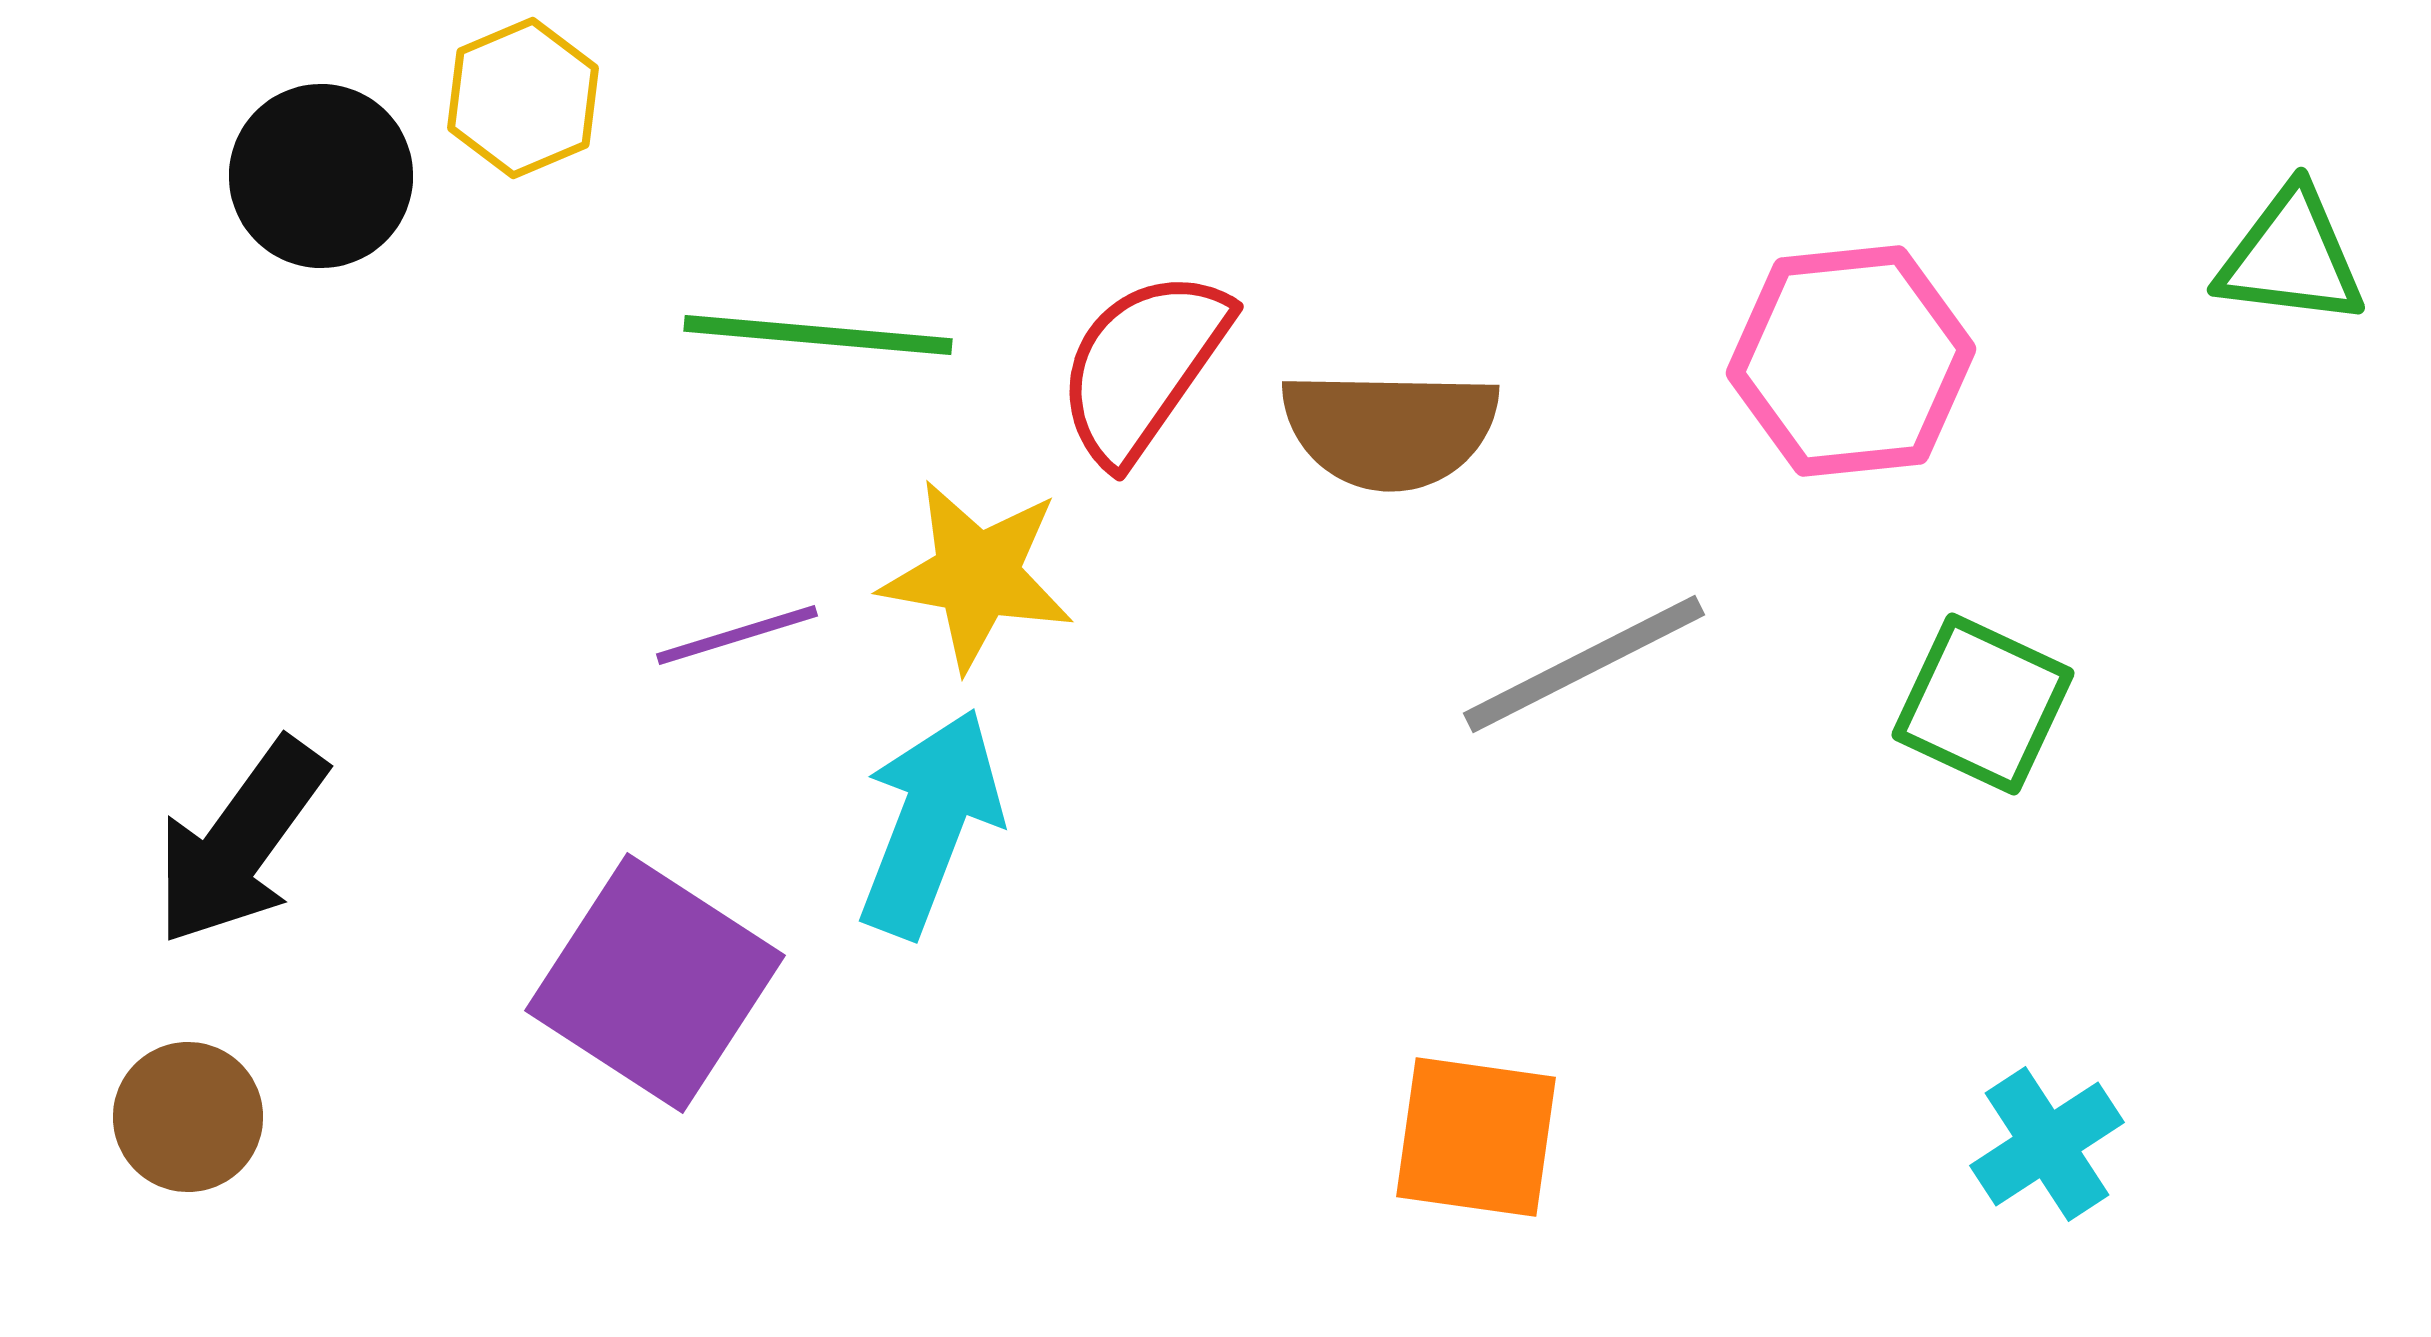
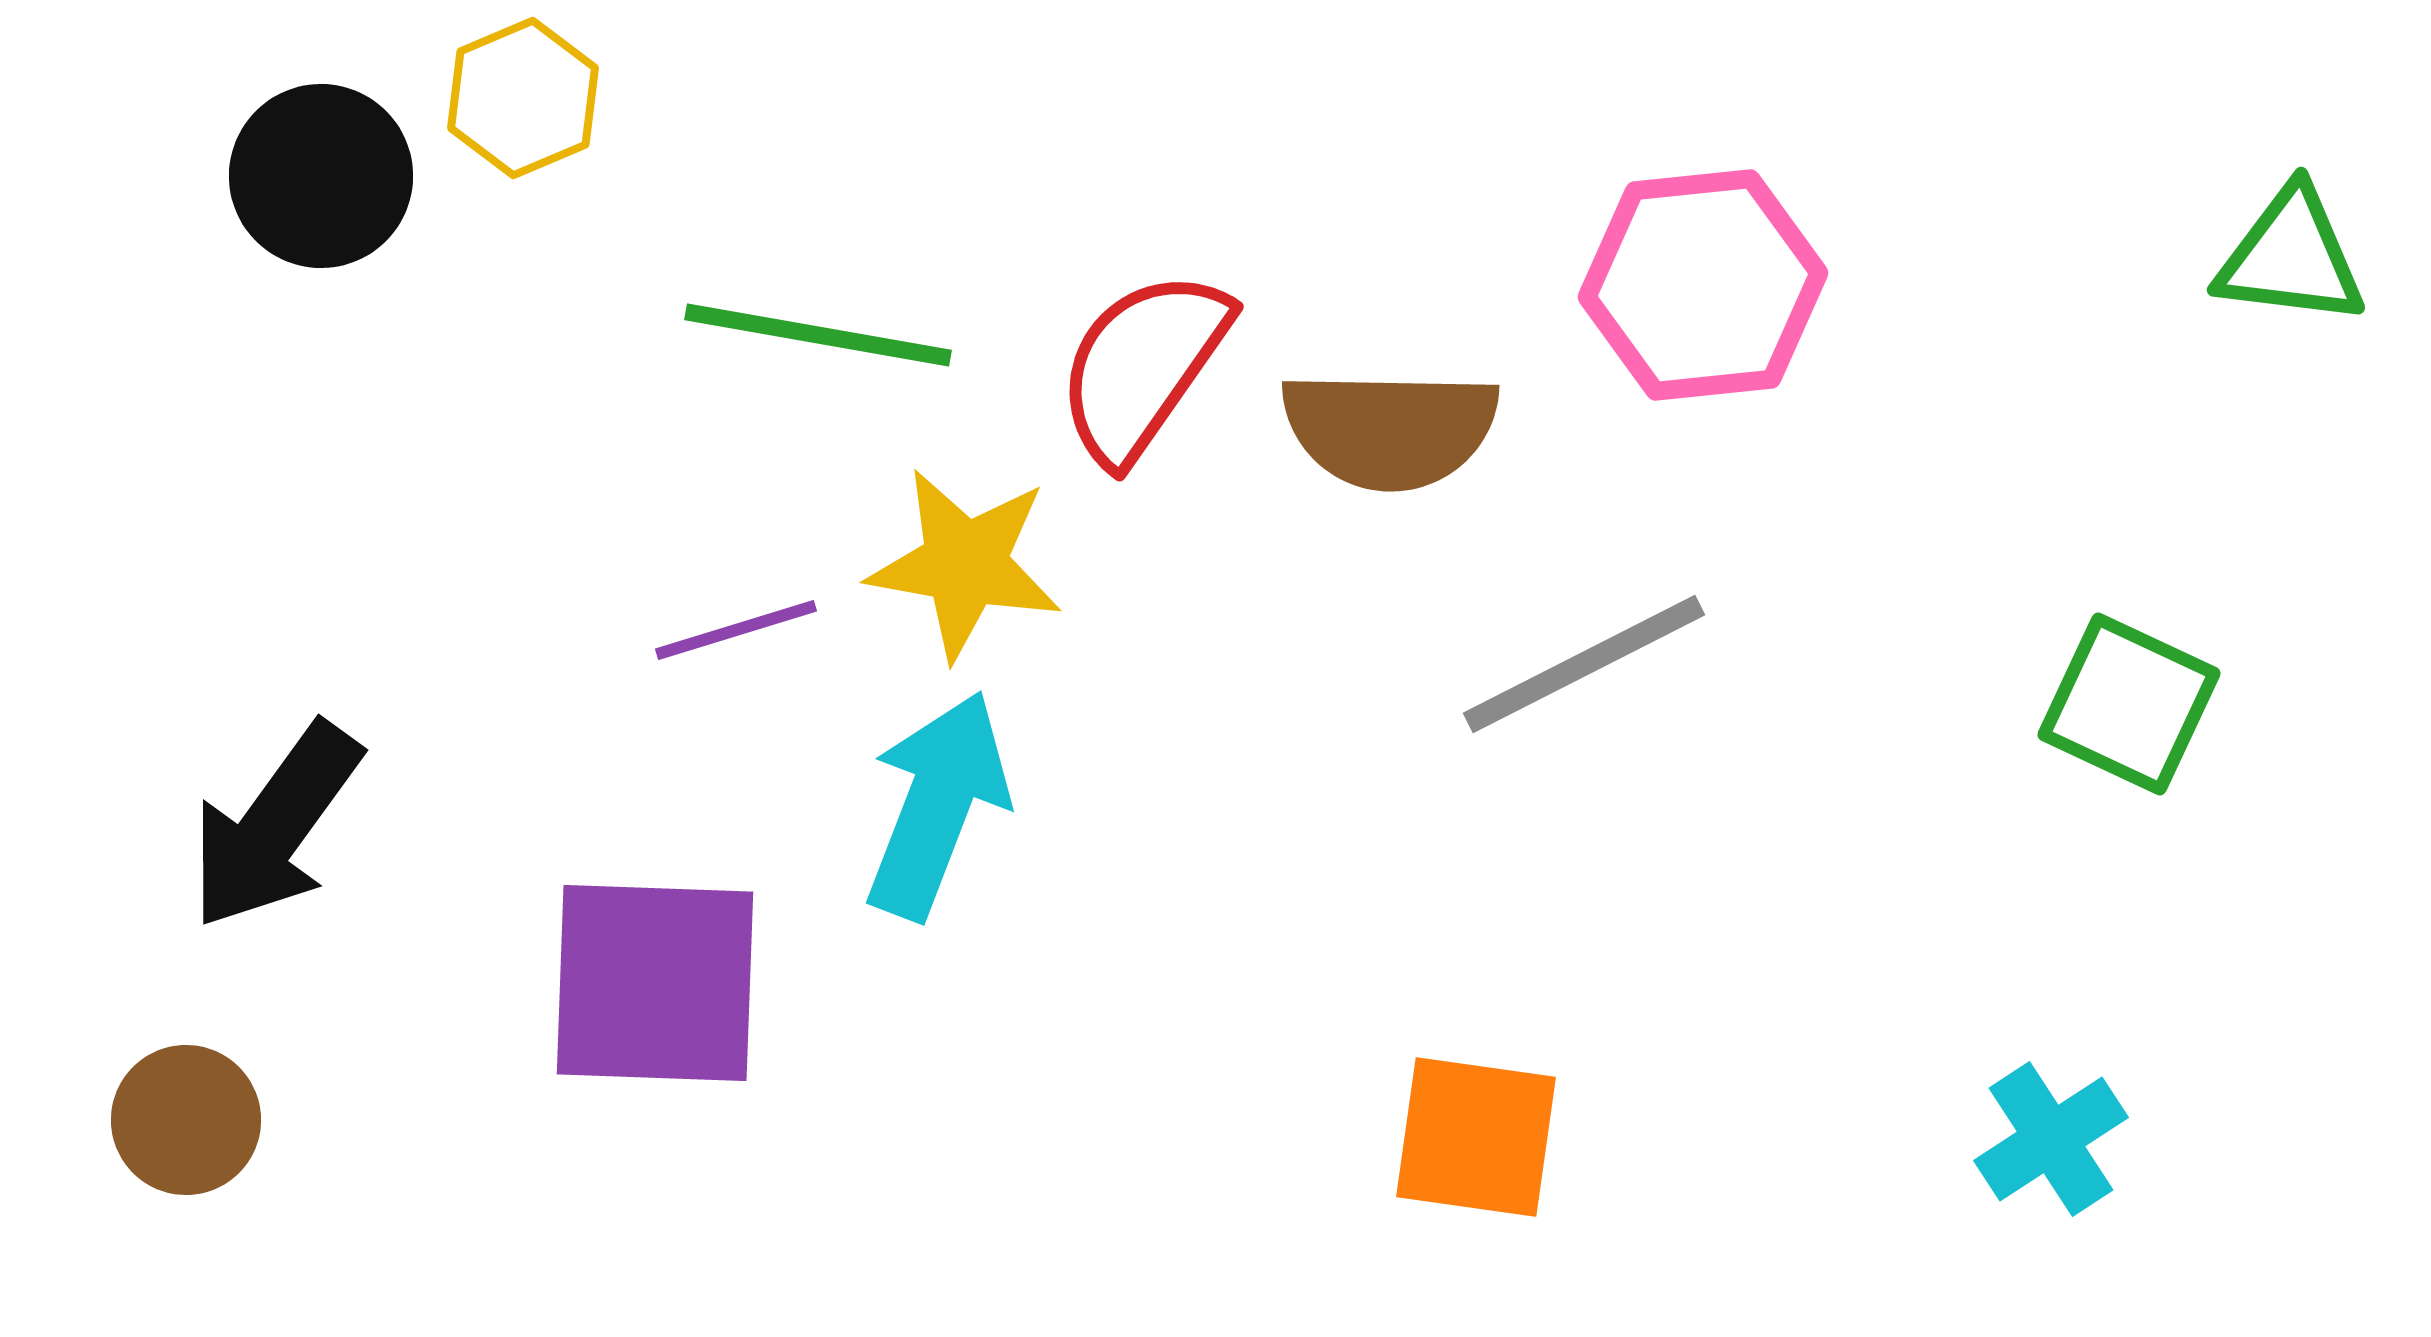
green line: rotated 5 degrees clockwise
pink hexagon: moved 148 px left, 76 px up
yellow star: moved 12 px left, 11 px up
purple line: moved 1 px left, 5 px up
green square: moved 146 px right
cyan arrow: moved 7 px right, 18 px up
black arrow: moved 35 px right, 16 px up
purple square: rotated 31 degrees counterclockwise
brown circle: moved 2 px left, 3 px down
cyan cross: moved 4 px right, 5 px up
